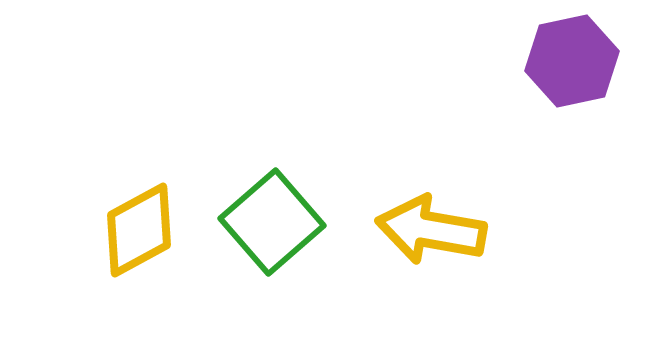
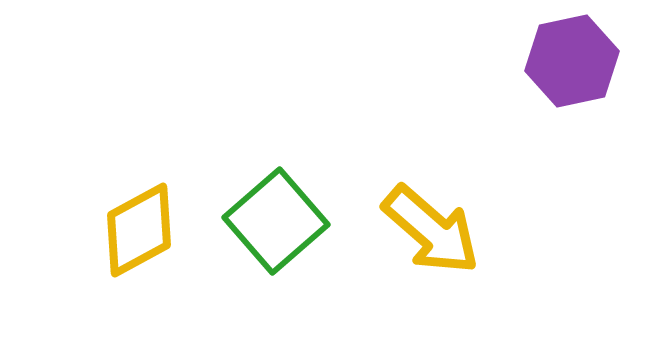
green square: moved 4 px right, 1 px up
yellow arrow: rotated 149 degrees counterclockwise
